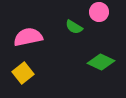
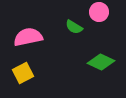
yellow square: rotated 10 degrees clockwise
